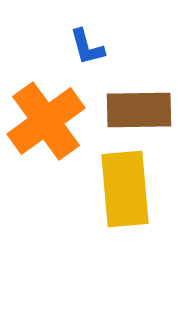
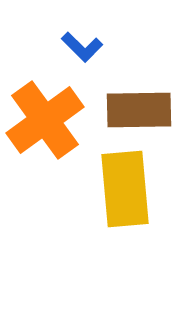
blue L-shape: moved 5 px left; rotated 30 degrees counterclockwise
orange cross: moved 1 px left, 1 px up
